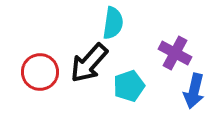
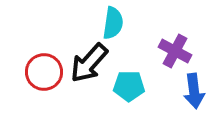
purple cross: moved 2 px up
red circle: moved 4 px right
cyan pentagon: rotated 20 degrees clockwise
blue arrow: rotated 20 degrees counterclockwise
